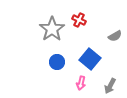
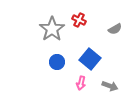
gray semicircle: moved 7 px up
gray arrow: rotated 98 degrees counterclockwise
